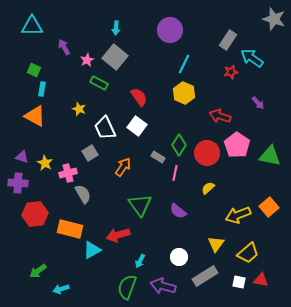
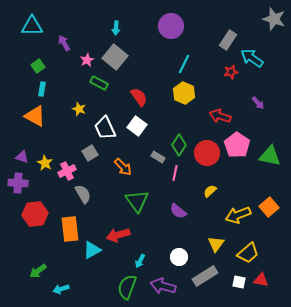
purple circle at (170, 30): moved 1 px right, 4 px up
purple arrow at (64, 47): moved 4 px up
green square at (34, 70): moved 4 px right, 4 px up; rotated 32 degrees clockwise
orange arrow at (123, 167): rotated 102 degrees clockwise
pink cross at (68, 173): moved 1 px left, 2 px up; rotated 12 degrees counterclockwise
yellow semicircle at (208, 188): moved 2 px right, 3 px down
green triangle at (140, 205): moved 3 px left, 4 px up
orange rectangle at (70, 229): rotated 70 degrees clockwise
